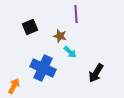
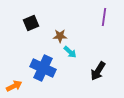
purple line: moved 28 px right, 3 px down; rotated 12 degrees clockwise
black square: moved 1 px right, 4 px up
brown star: rotated 16 degrees counterclockwise
black arrow: moved 2 px right, 2 px up
orange arrow: rotated 35 degrees clockwise
